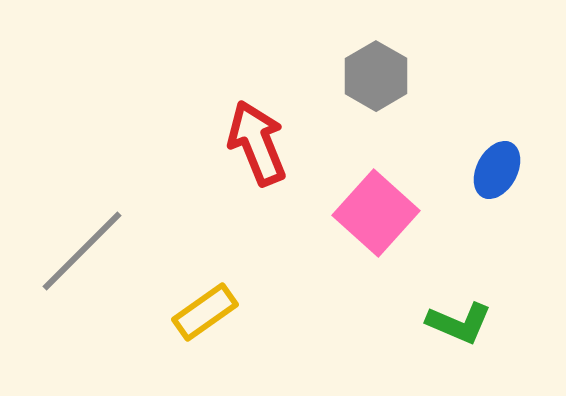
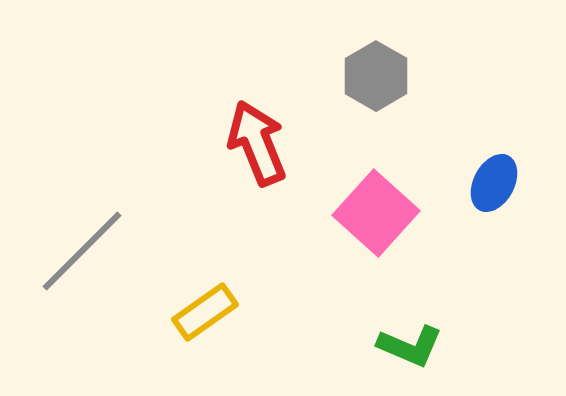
blue ellipse: moved 3 px left, 13 px down
green L-shape: moved 49 px left, 23 px down
